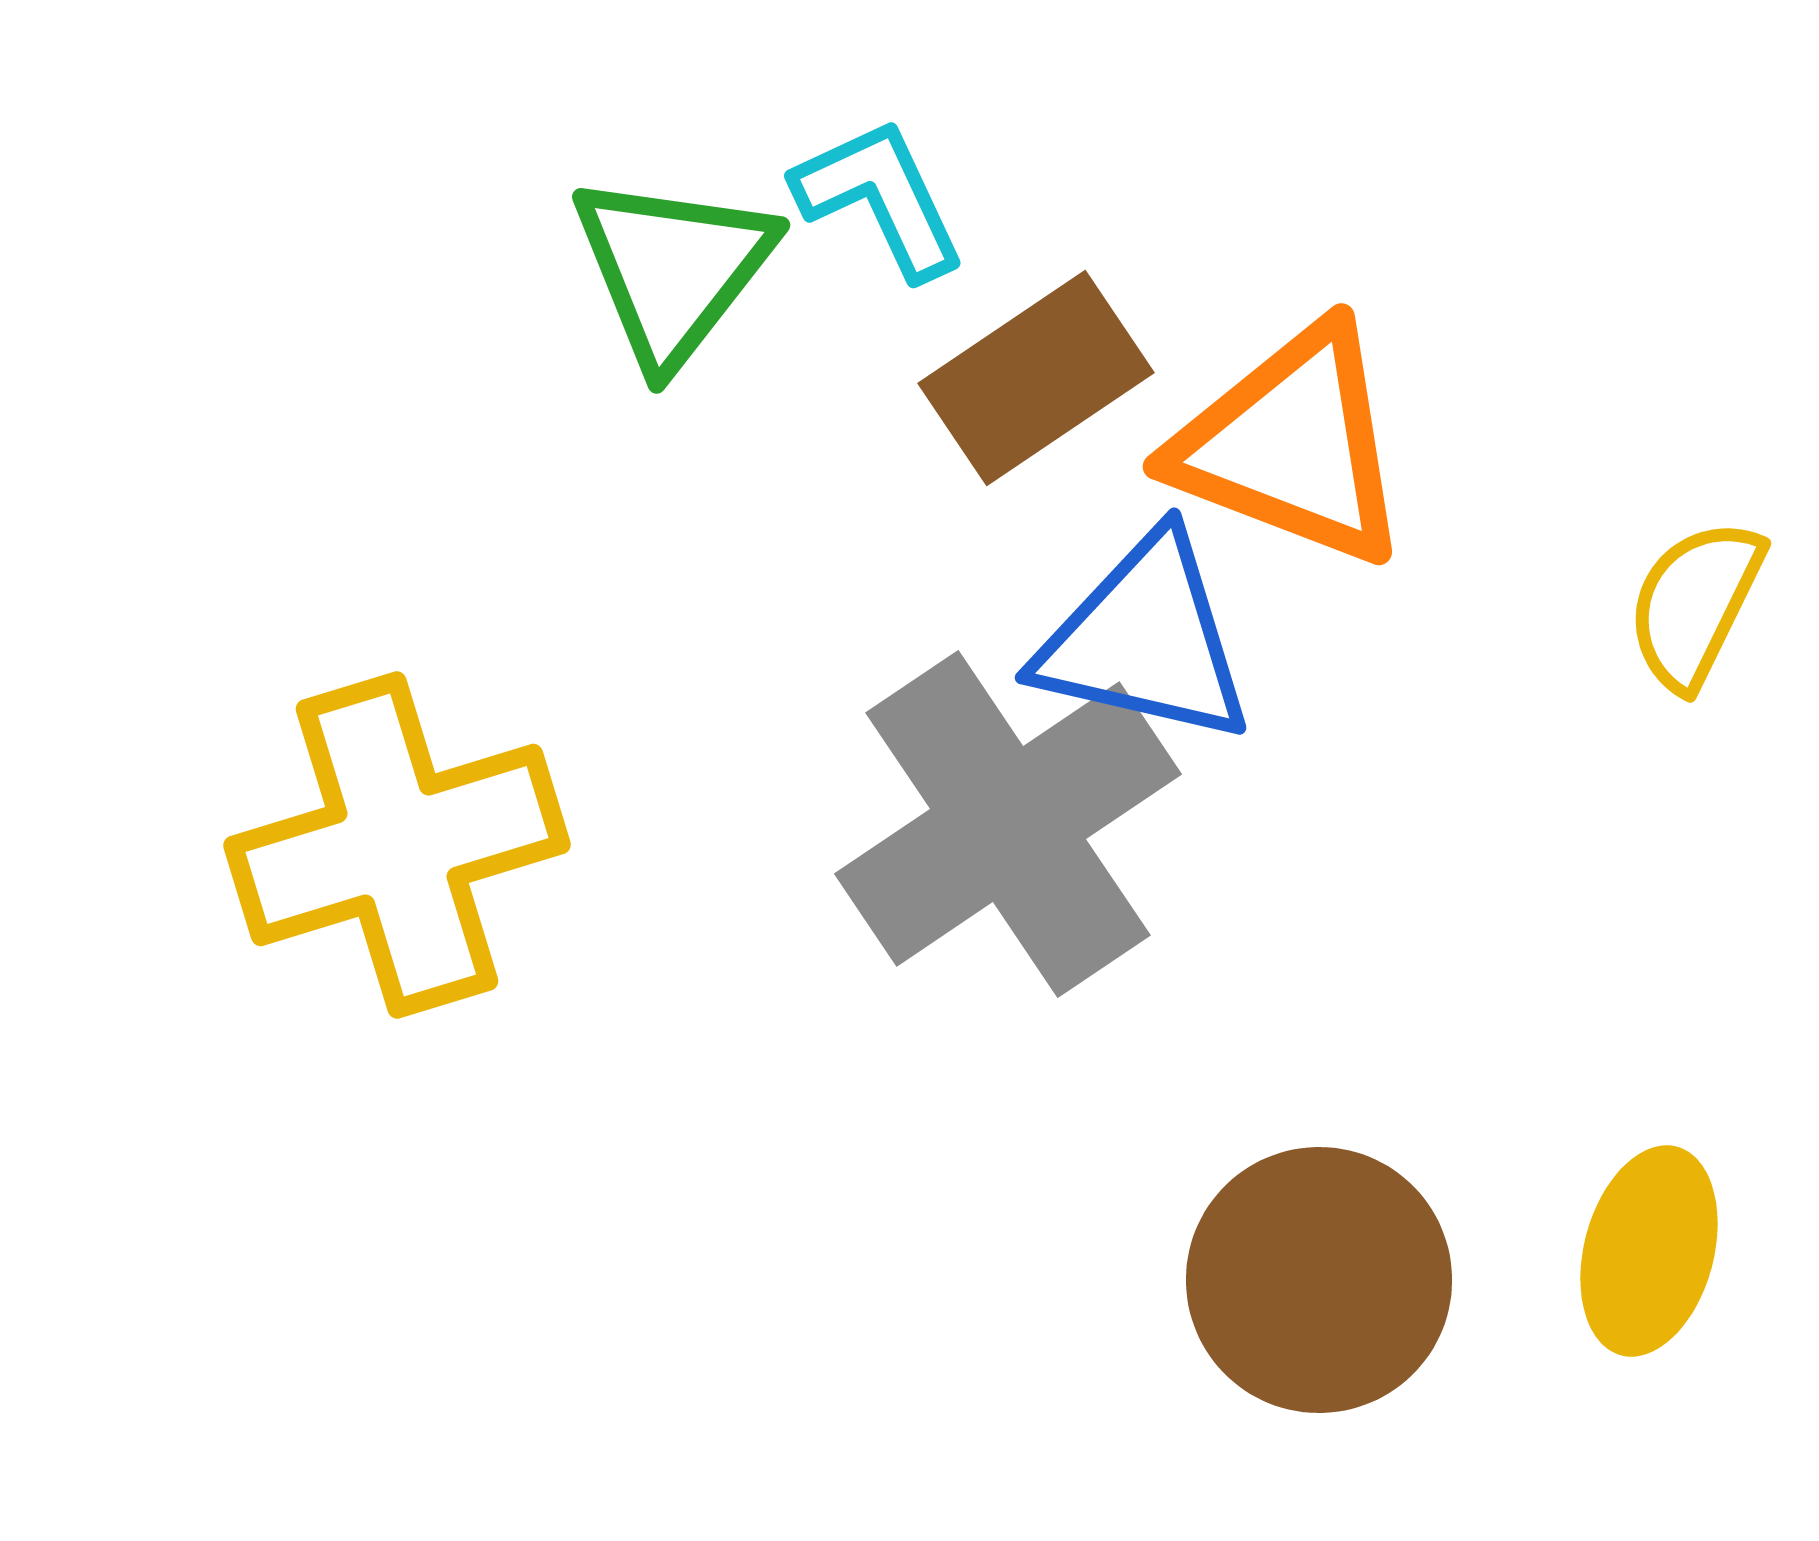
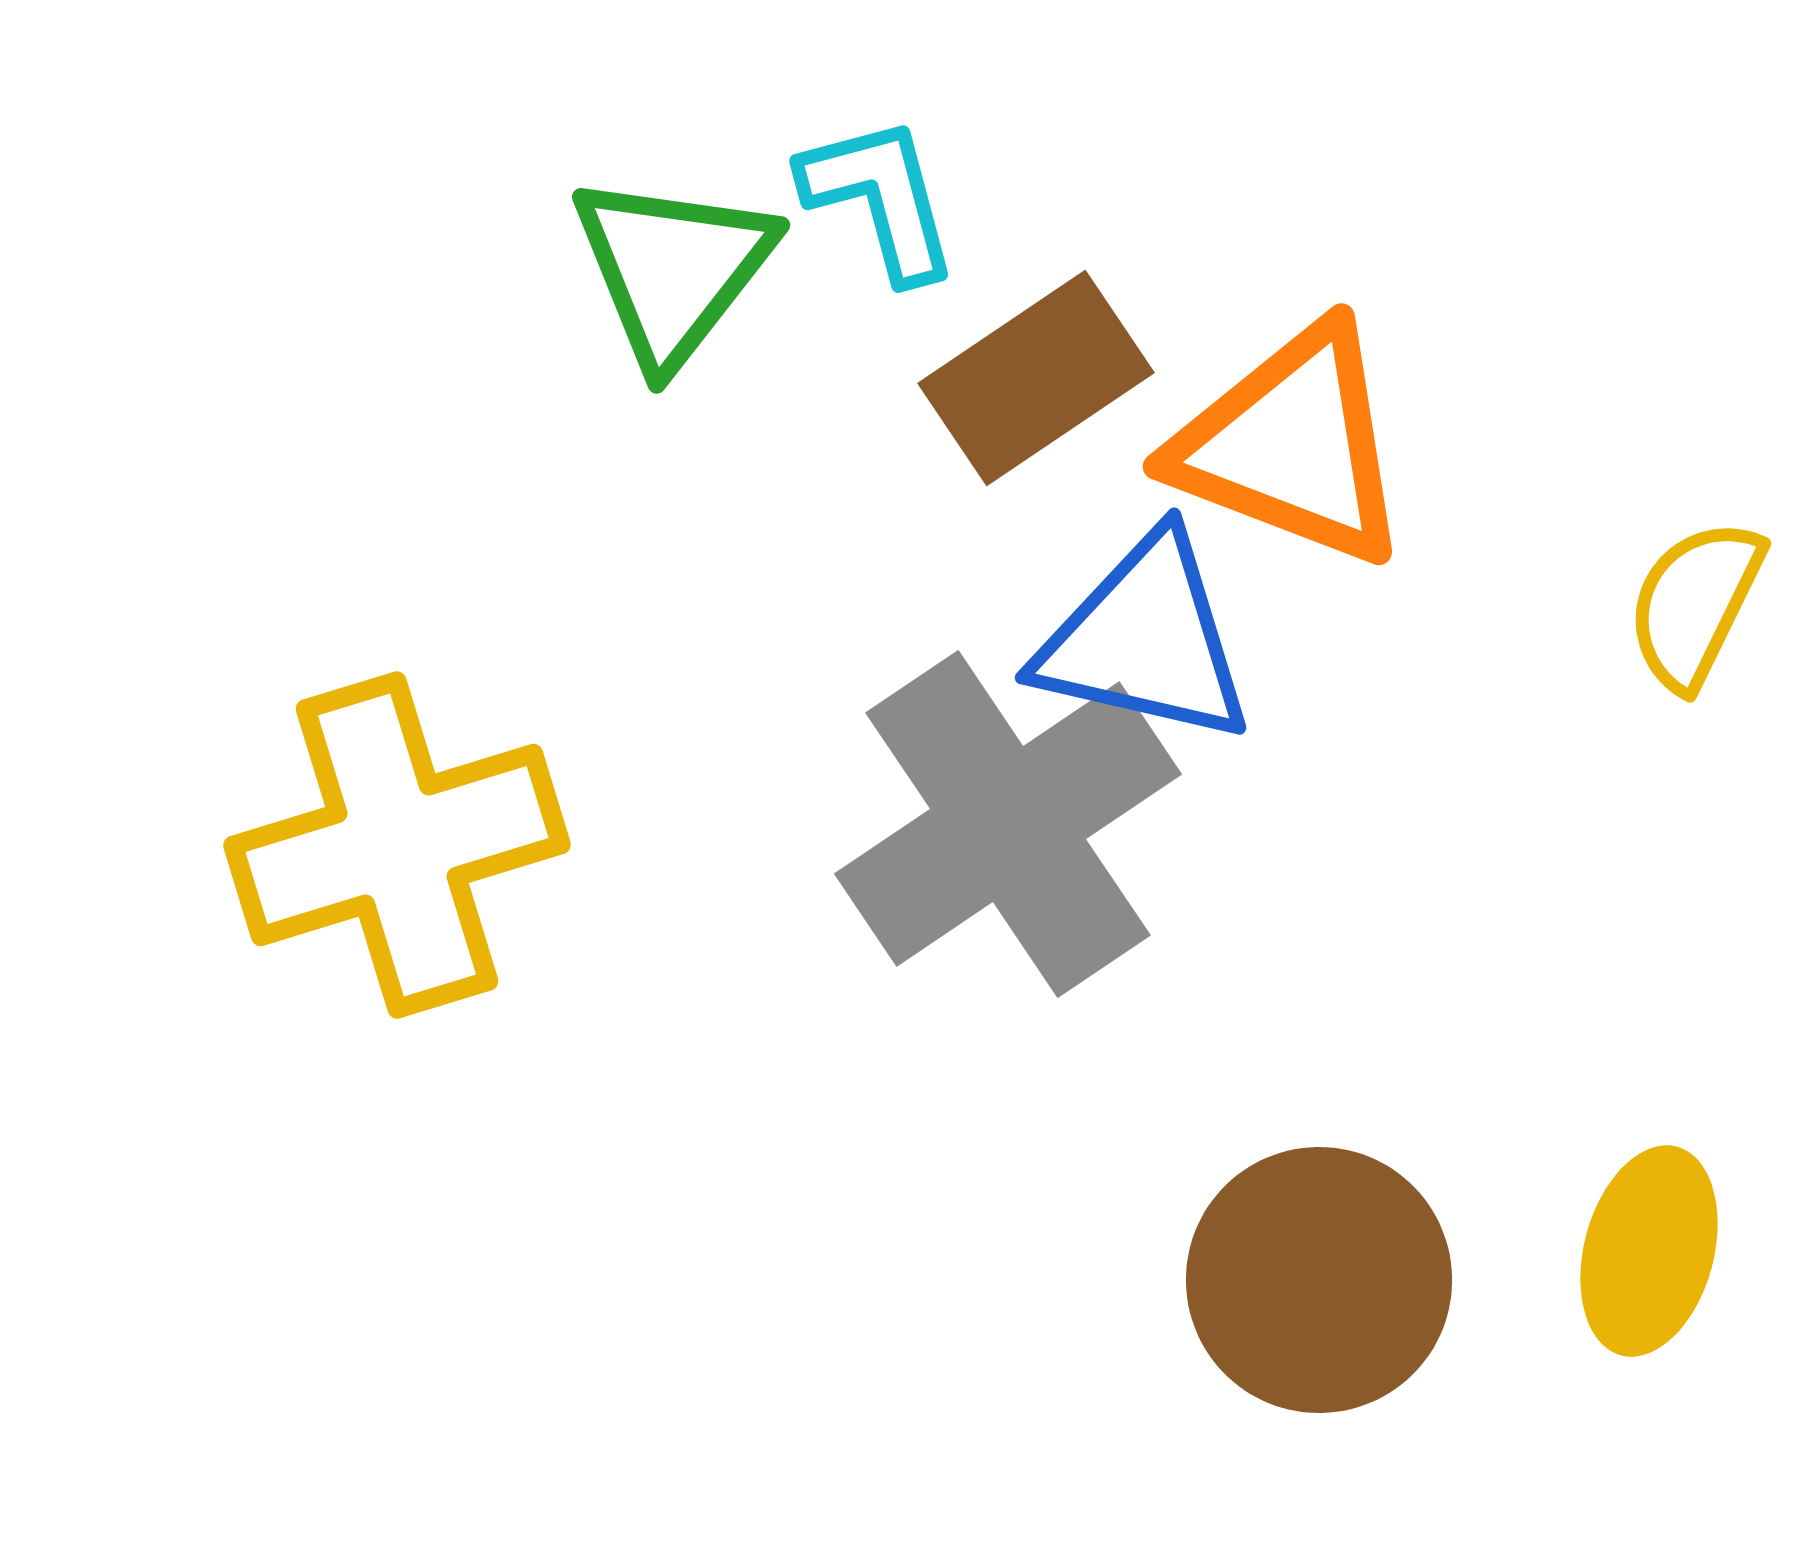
cyan L-shape: rotated 10 degrees clockwise
